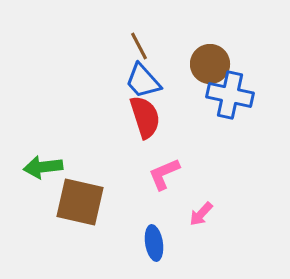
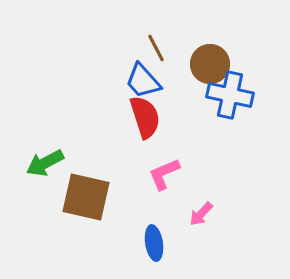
brown line: moved 17 px right, 2 px down
green arrow: moved 2 px right, 4 px up; rotated 21 degrees counterclockwise
brown square: moved 6 px right, 5 px up
